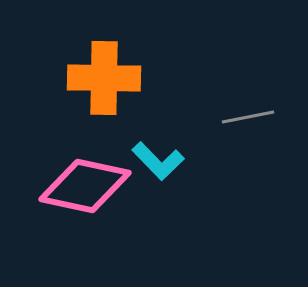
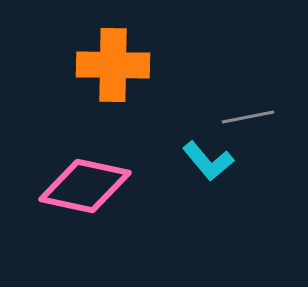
orange cross: moved 9 px right, 13 px up
cyan L-shape: moved 50 px right; rotated 4 degrees clockwise
